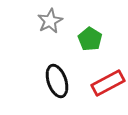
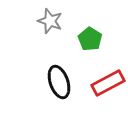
gray star: rotated 25 degrees counterclockwise
black ellipse: moved 2 px right, 1 px down
